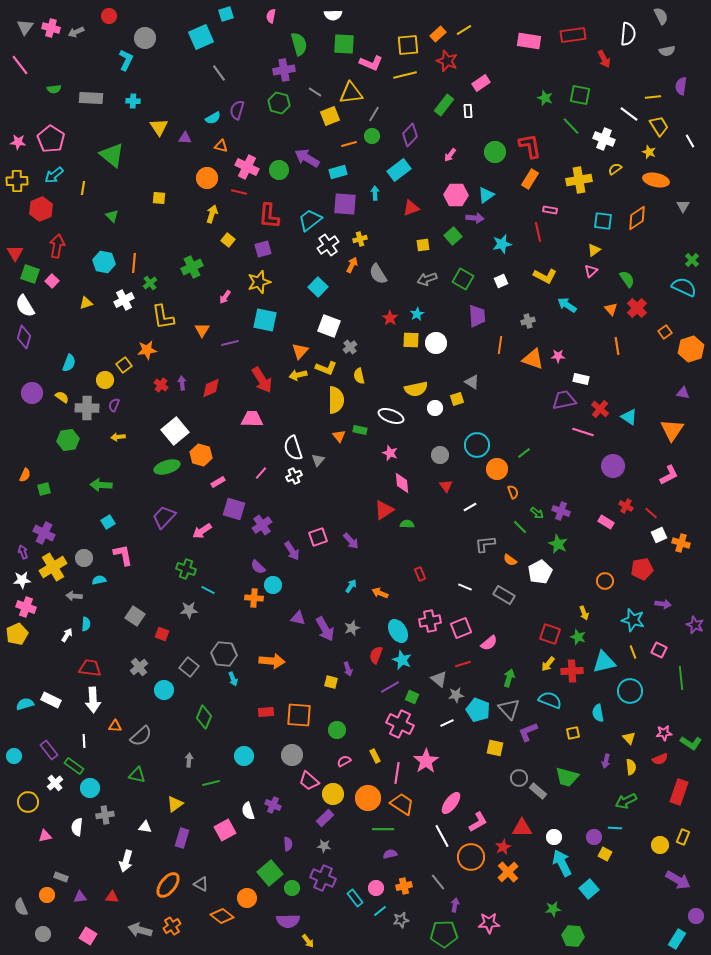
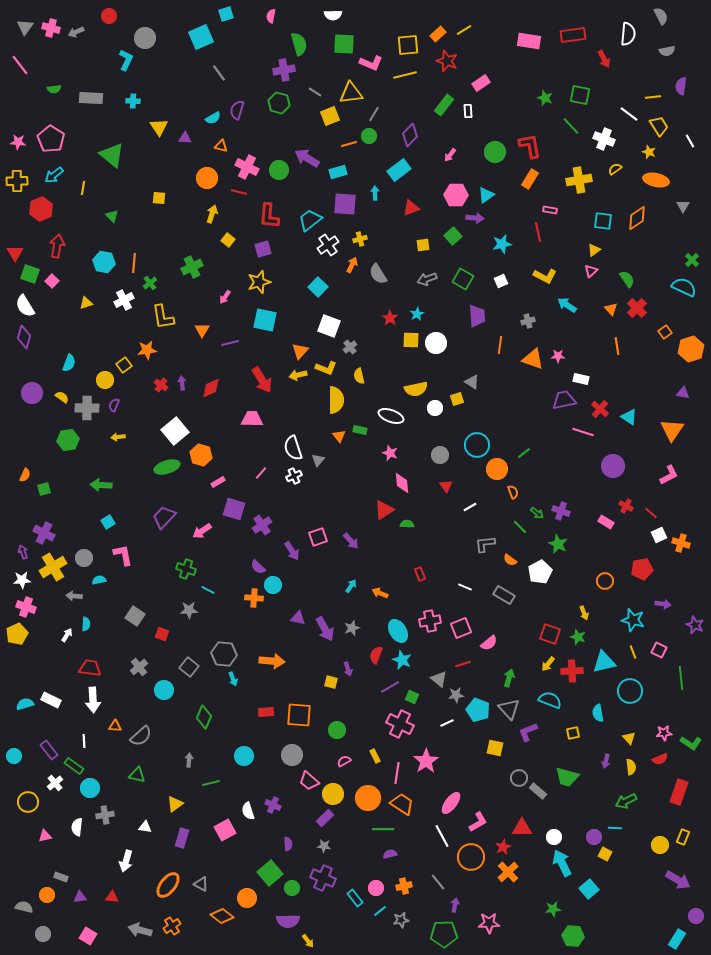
green circle at (372, 136): moved 3 px left
gray semicircle at (21, 907): moved 3 px right; rotated 126 degrees clockwise
